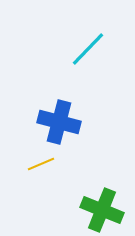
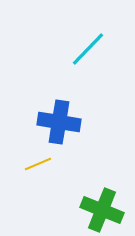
blue cross: rotated 6 degrees counterclockwise
yellow line: moved 3 px left
